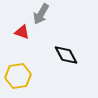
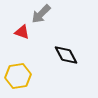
gray arrow: rotated 15 degrees clockwise
